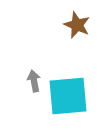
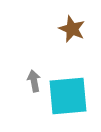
brown star: moved 5 px left, 4 px down
